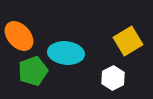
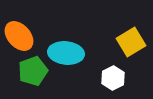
yellow square: moved 3 px right, 1 px down
